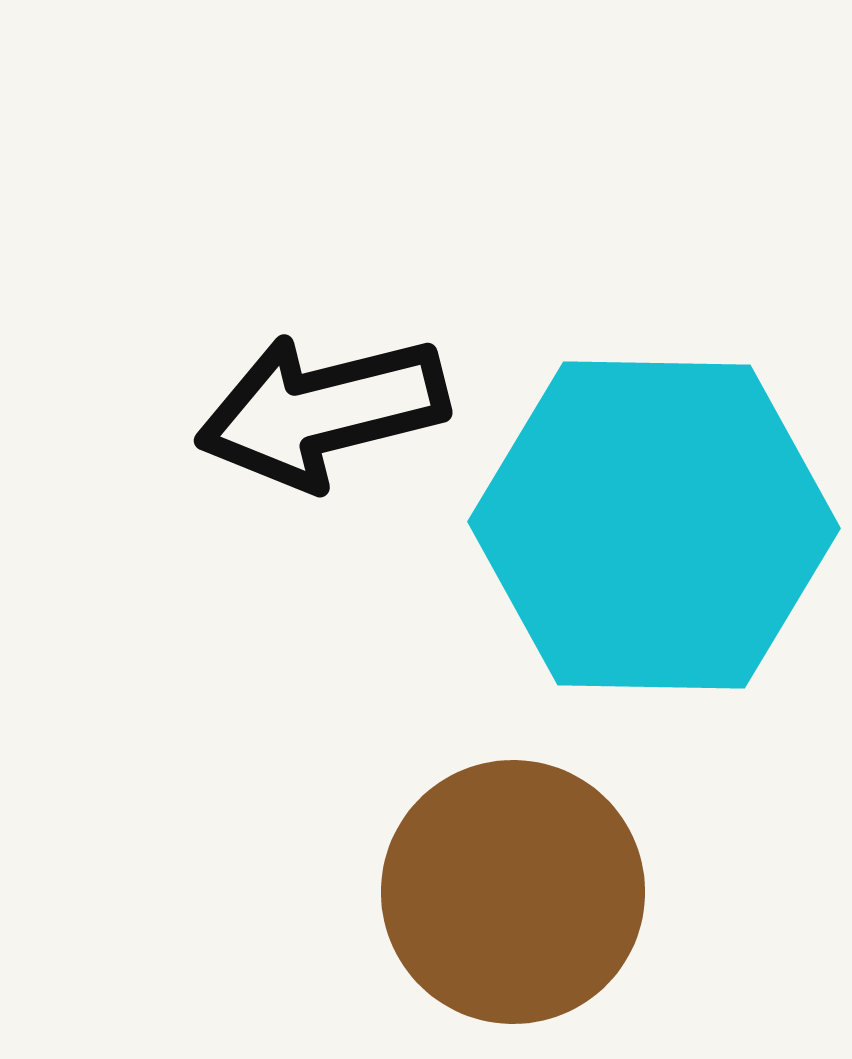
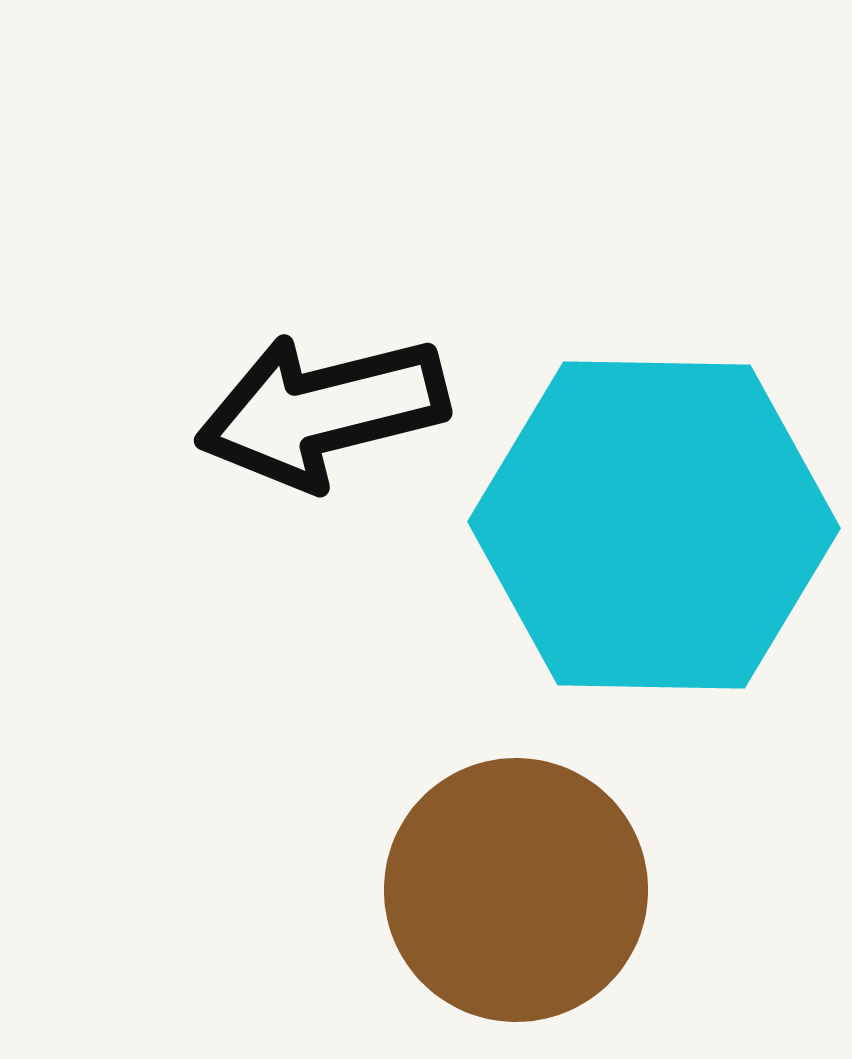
brown circle: moved 3 px right, 2 px up
